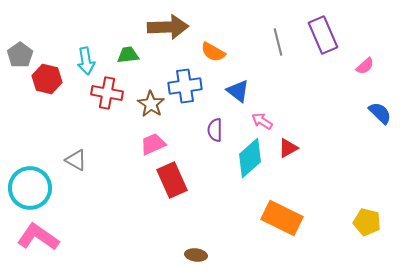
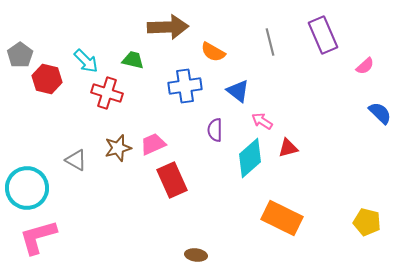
gray line: moved 8 px left
green trapezoid: moved 5 px right, 5 px down; rotated 20 degrees clockwise
cyan arrow: rotated 36 degrees counterclockwise
red cross: rotated 8 degrees clockwise
brown star: moved 33 px left, 44 px down; rotated 24 degrees clockwise
red triangle: rotated 15 degrees clockwise
cyan circle: moved 3 px left
pink L-shape: rotated 51 degrees counterclockwise
